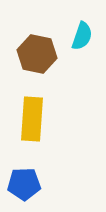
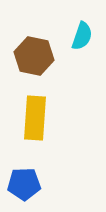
brown hexagon: moved 3 px left, 2 px down
yellow rectangle: moved 3 px right, 1 px up
